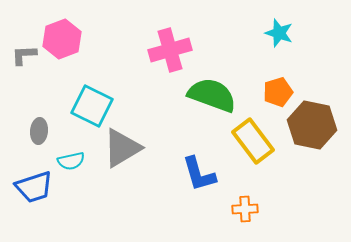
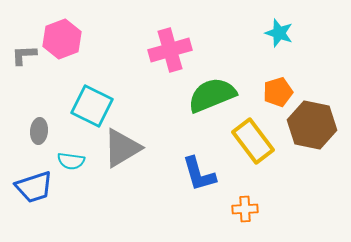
green semicircle: rotated 42 degrees counterclockwise
cyan semicircle: rotated 20 degrees clockwise
